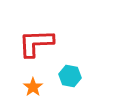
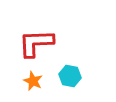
orange star: moved 6 px up; rotated 12 degrees counterclockwise
